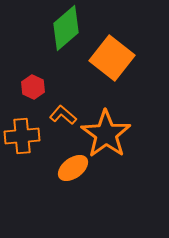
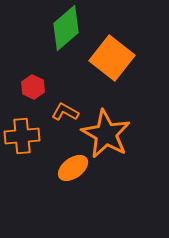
orange L-shape: moved 2 px right, 3 px up; rotated 12 degrees counterclockwise
orange star: rotated 6 degrees counterclockwise
